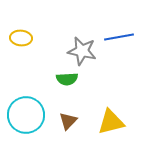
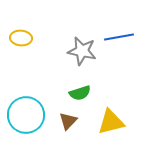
green semicircle: moved 13 px right, 14 px down; rotated 15 degrees counterclockwise
